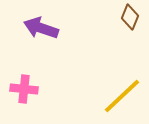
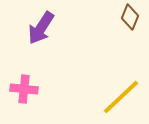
purple arrow: rotated 76 degrees counterclockwise
yellow line: moved 1 px left, 1 px down
